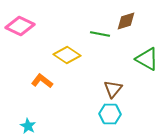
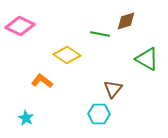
cyan hexagon: moved 11 px left
cyan star: moved 2 px left, 8 px up
